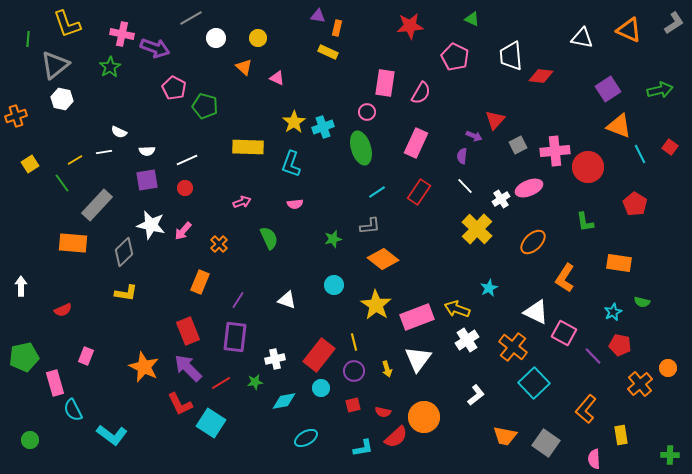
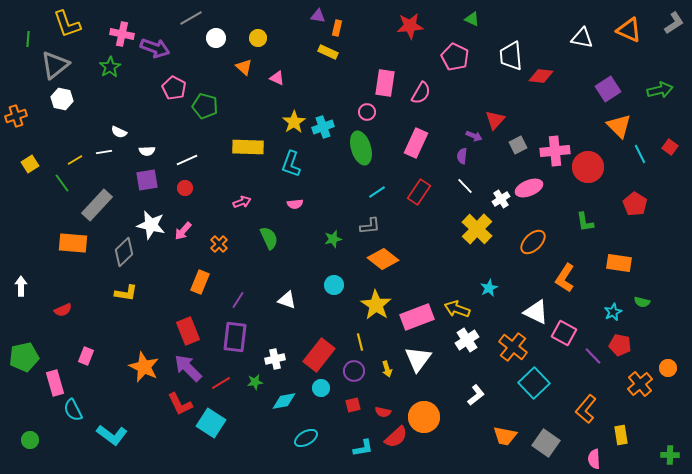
orange triangle at (619, 126): rotated 24 degrees clockwise
yellow line at (354, 342): moved 6 px right
